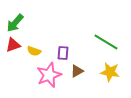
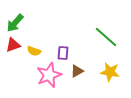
green line: moved 5 px up; rotated 10 degrees clockwise
